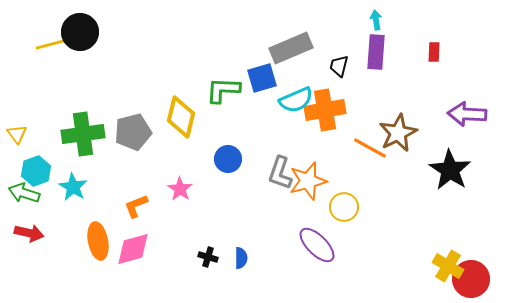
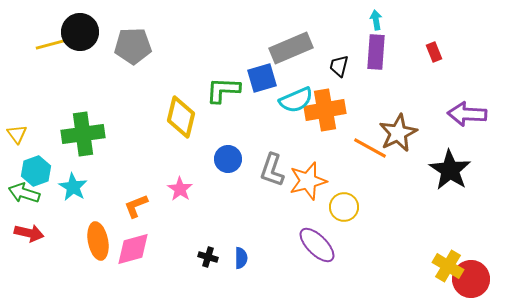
red rectangle: rotated 24 degrees counterclockwise
gray pentagon: moved 86 px up; rotated 12 degrees clockwise
gray L-shape: moved 8 px left, 3 px up
